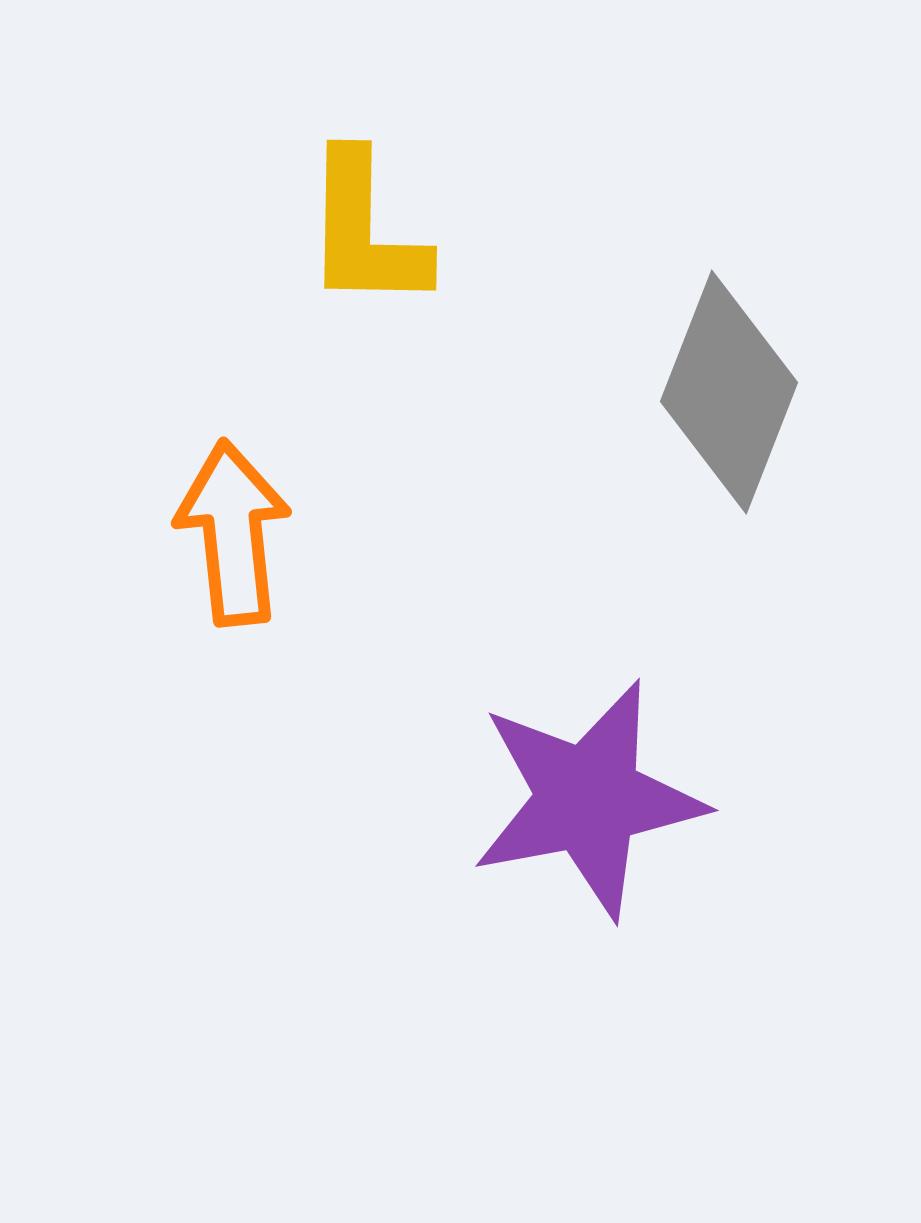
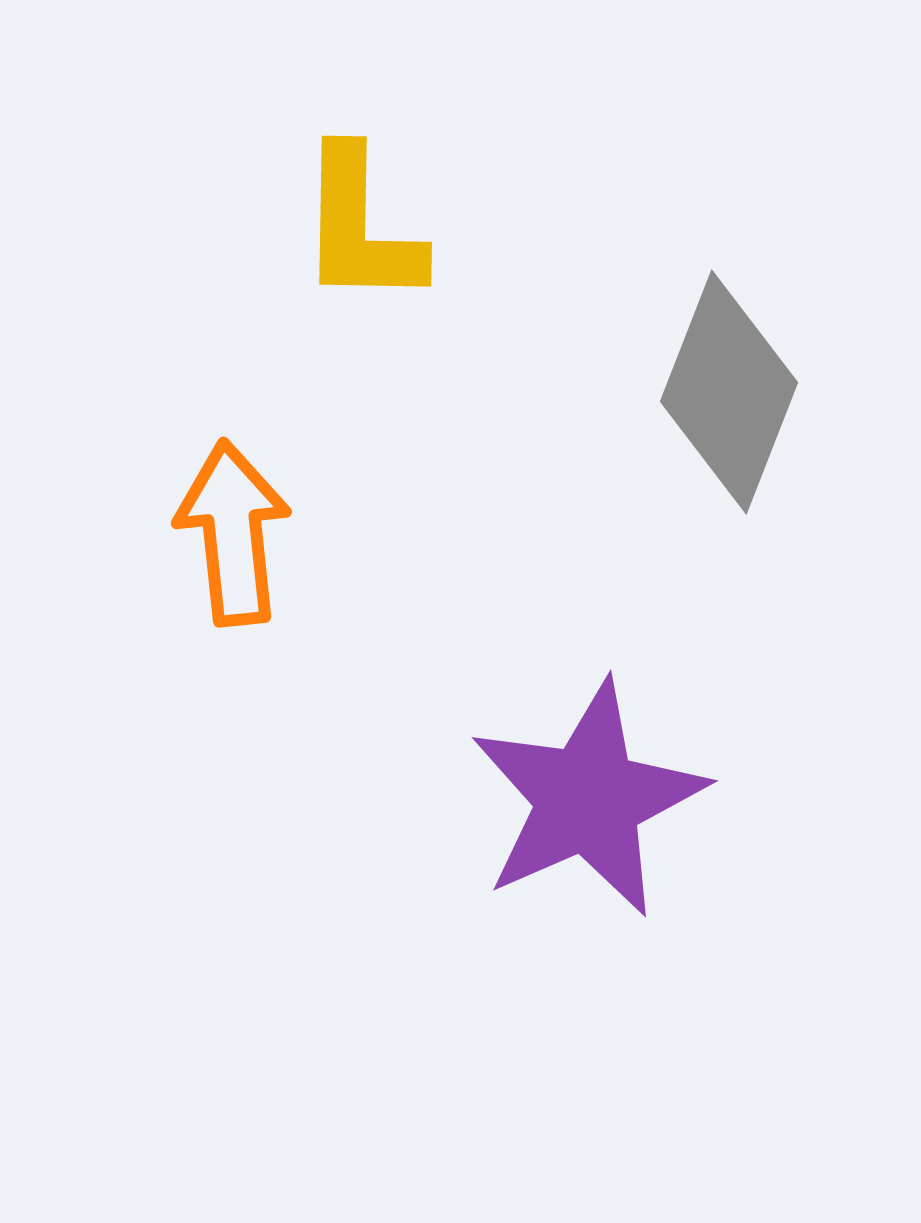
yellow L-shape: moved 5 px left, 4 px up
purple star: rotated 13 degrees counterclockwise
